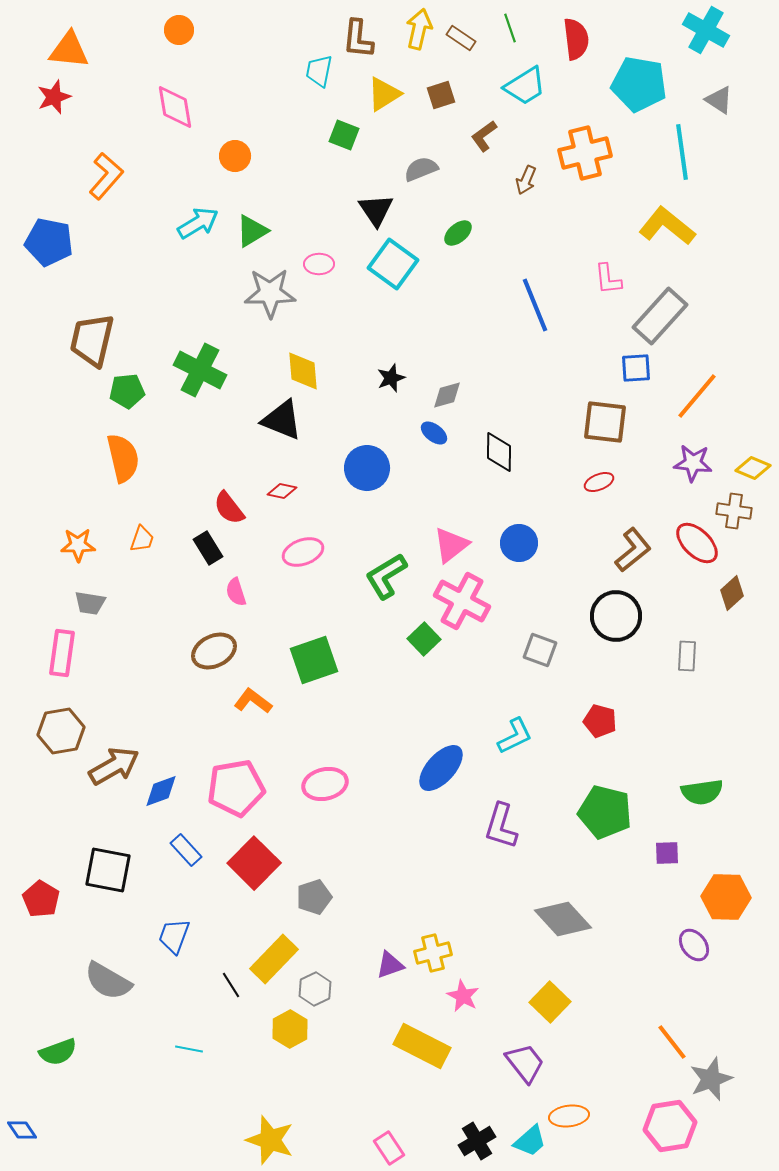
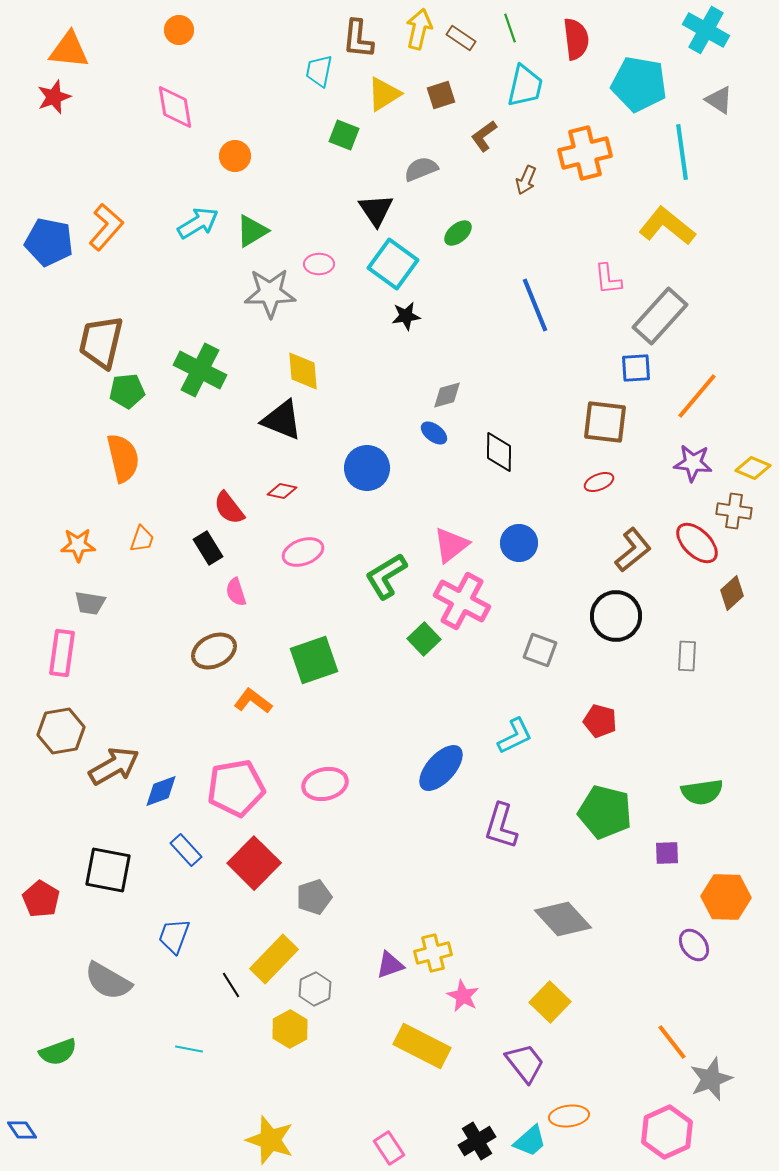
cyan trapezoid at (525, 86): rotated 45 degrees counterclockwise
orange L-shape at (106, 176): moved 51 px down
brown trapezoid at (92, 340): moved 9 px right, 2 px down
black star at (391, 378): moved 15 px right, 62 px up; rotated 12 degrees clockwise
pink hexagon at (670, 1126): moved 3 px left, 6 px down; rotated 15 degrees counterclockwise
